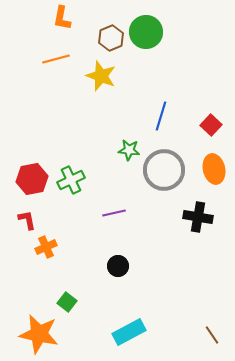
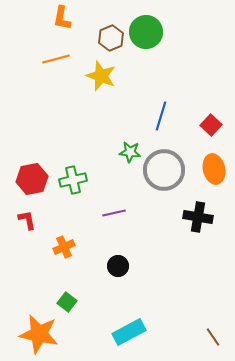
green star: moved 1 px right, 2 px down
green cross: moved 2 px right; rotated 12 degrees clockwise
orange cross: moved 18 px right
brown line: moved 1 px right, 2 px down
